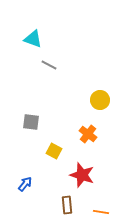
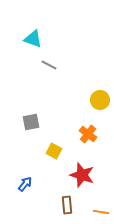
gray square: rotated 18 degrees counterclockwise
